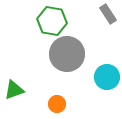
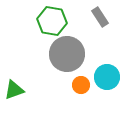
gray rectangle: moved 8 px left, 3 px down
orange circle: moved 24 px right, 19 px up
